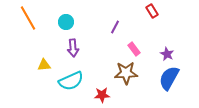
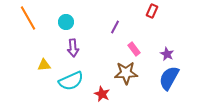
red rectangle: rotated 56 degrees clockwise
red star: moved 1 px up; rotated 28 degrees clockwise
